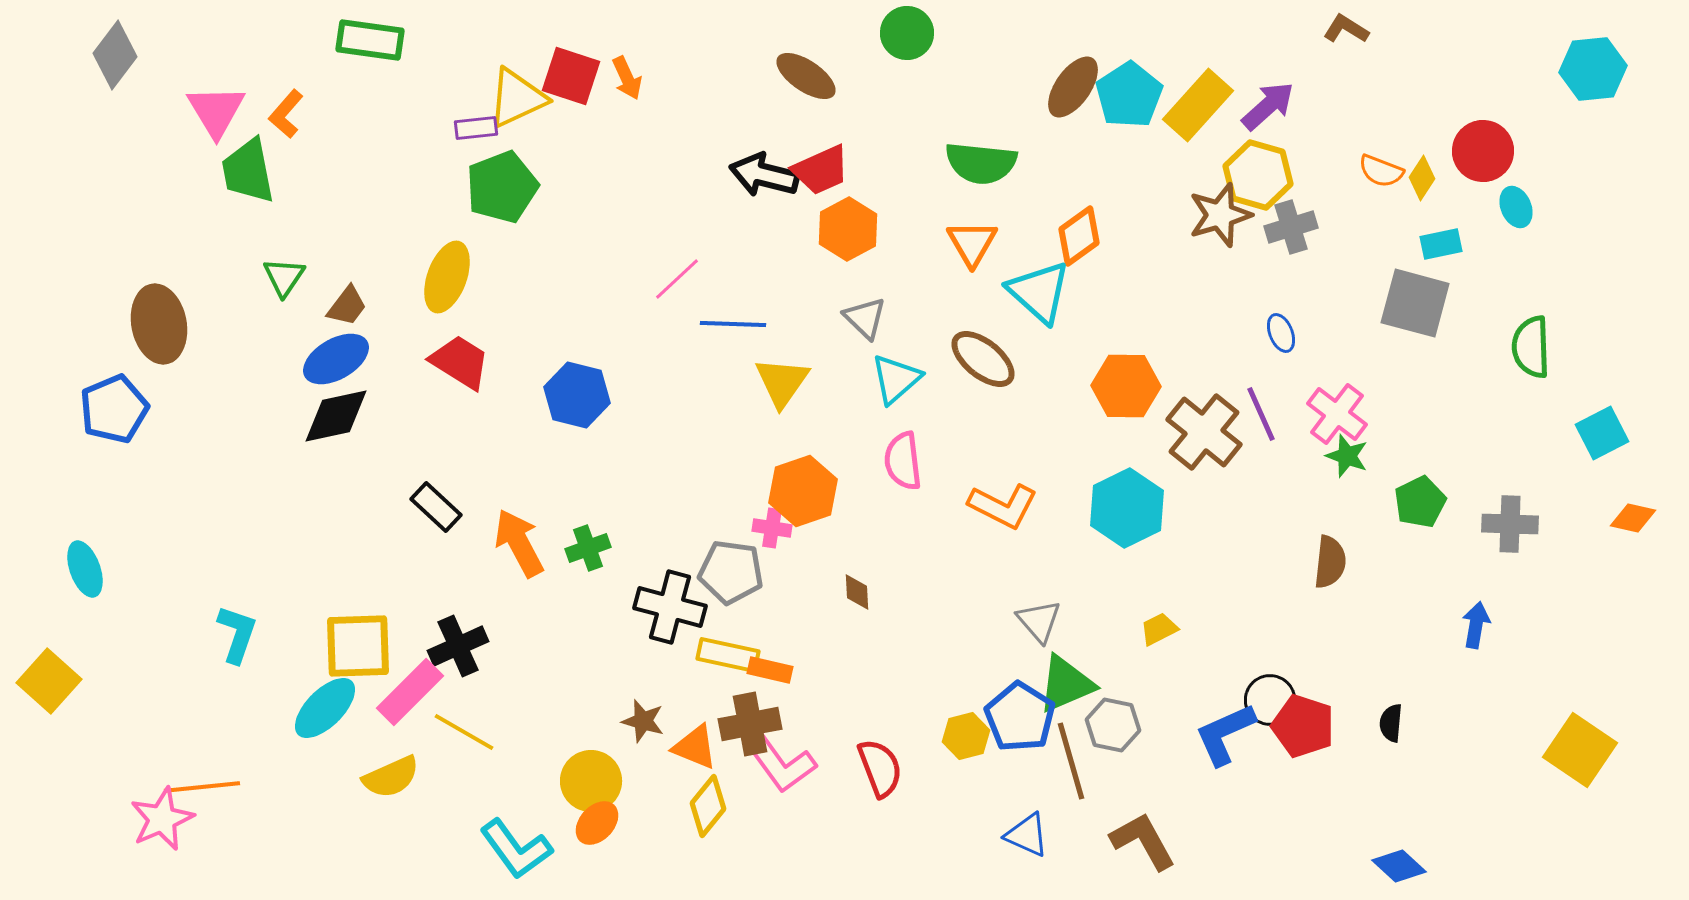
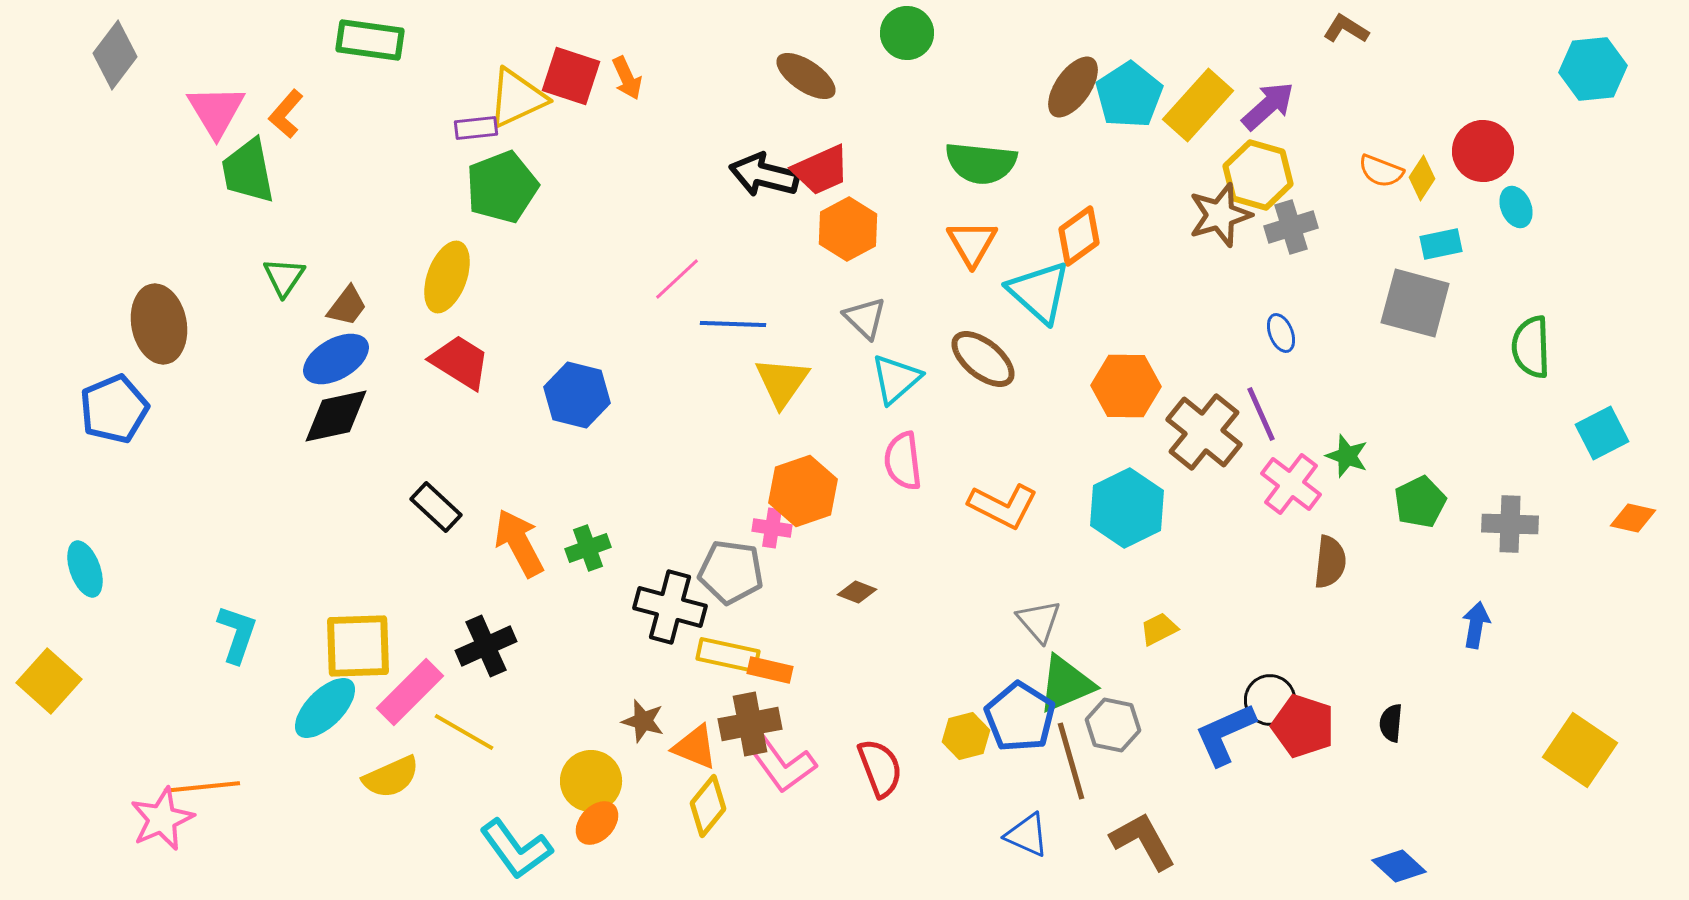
pink cross at (1337, 414): moved 46 px left, 70 px down
brown diamond at (857, 592): rotated 66 degrees counterclockwise
black cross at (458, 646): moved 28 px right
